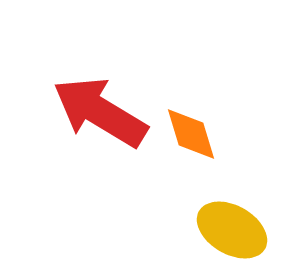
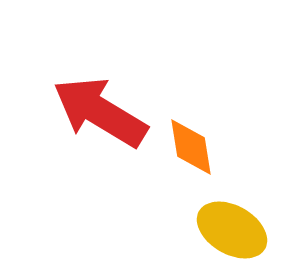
orange diamond: moved 13 px down; rotated 8 degrees clockwise
